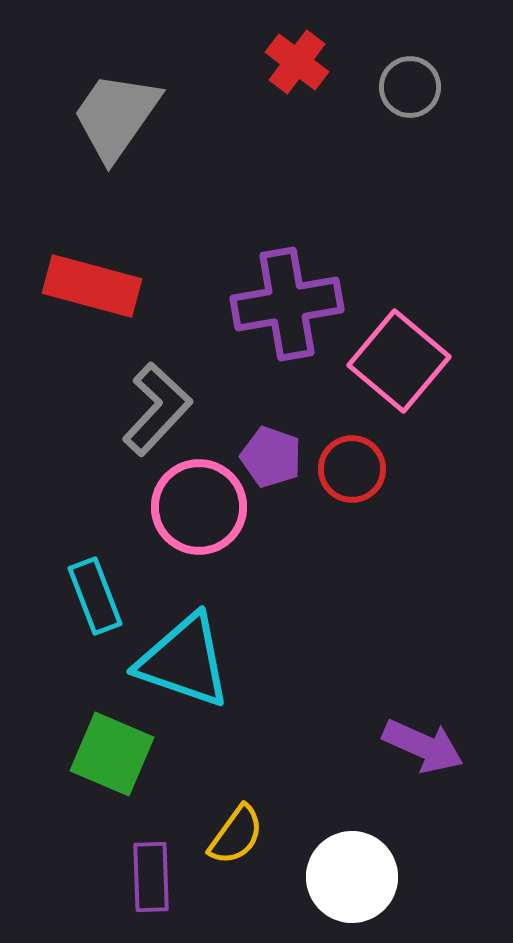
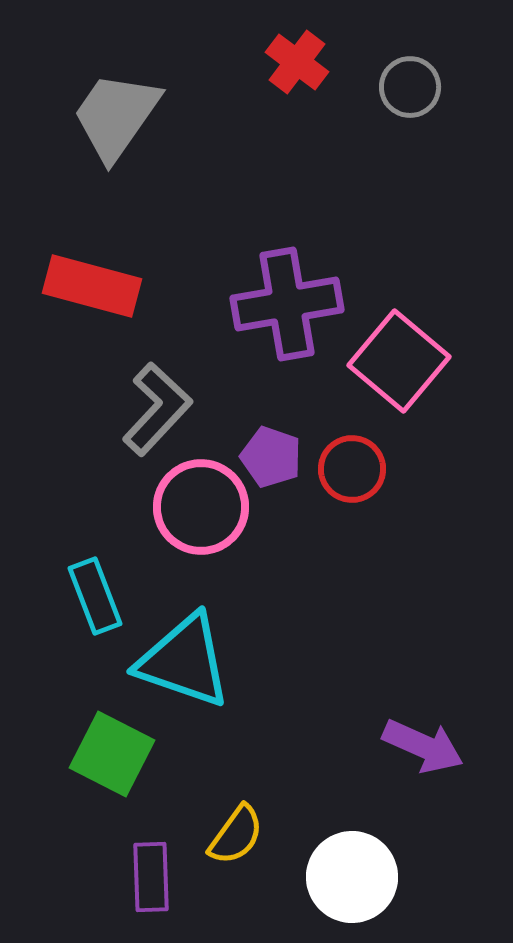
pink circle: moved 2 px right
green square: rotated 4 degrees clockwise
